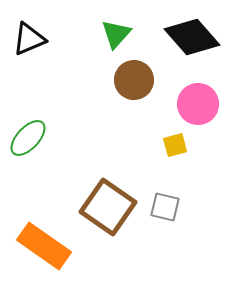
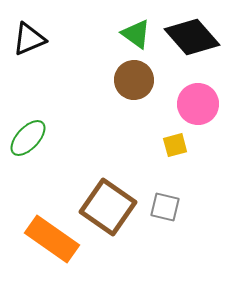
green triangle: moved 20 px right; rotated 36 degrees counterclockwise
orange rectangle: moved 8 px right, 7 px up
